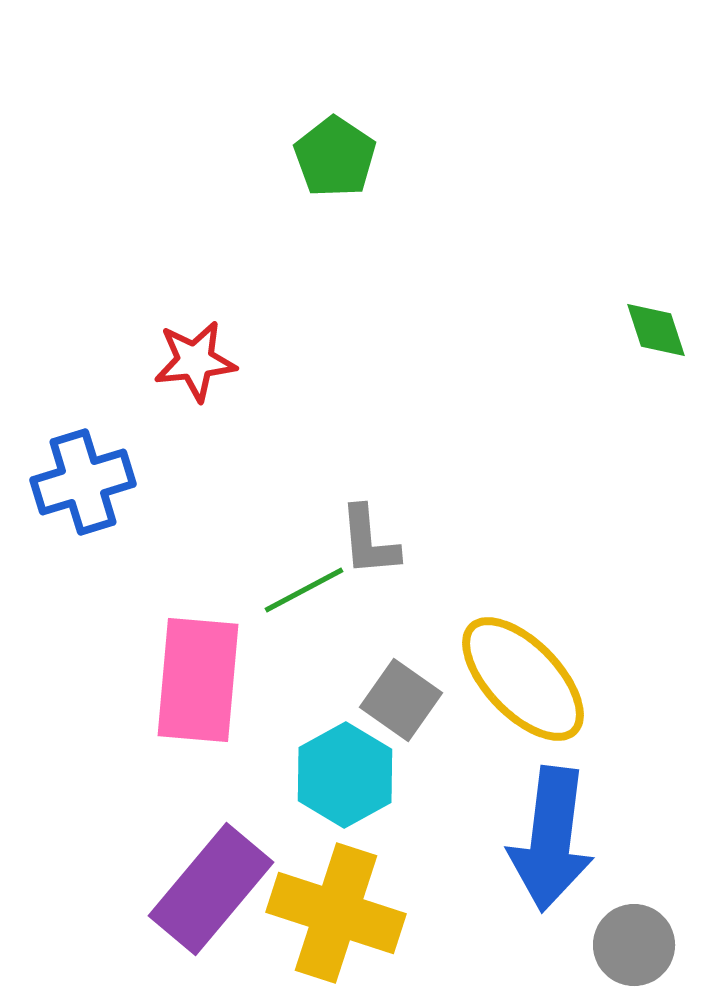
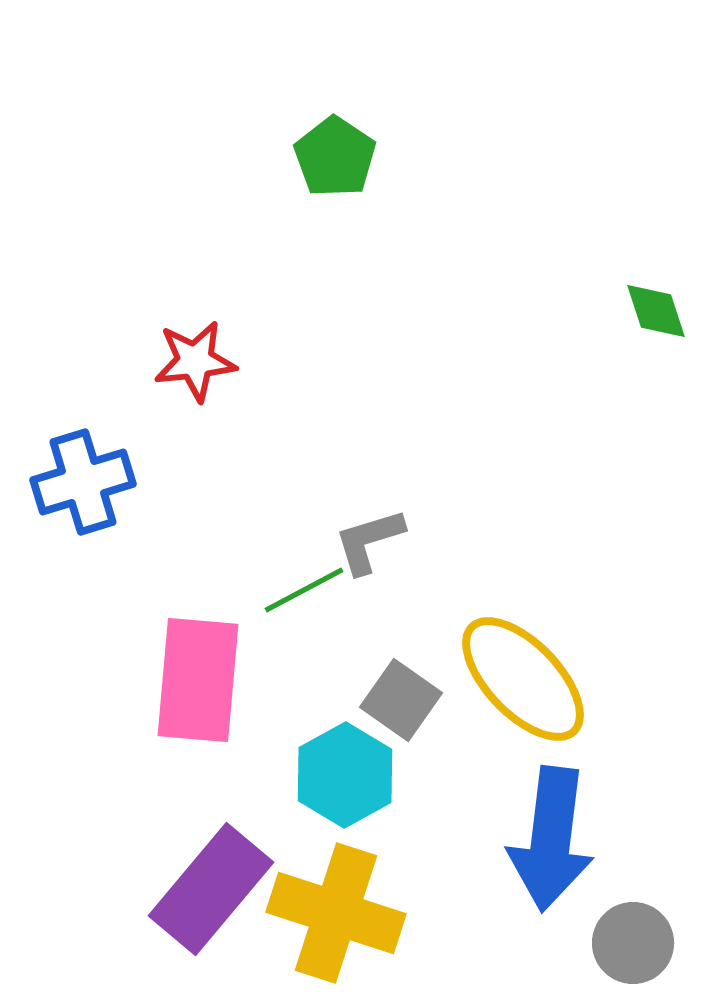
green diamond: moved 19 px up
gray L-shape: rotated 78 degrees clockwise
gray circle: moved 1 px left, 2 px up
